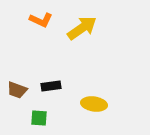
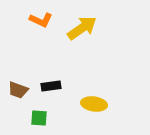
brown trapezoid: moved 1 px right
